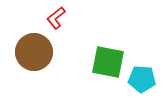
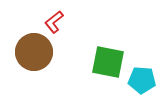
red L-shape: moved 2 px left, 4 px down
cyan pentagon: moved 1 px down
